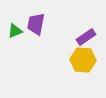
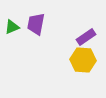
green triangle: moved 3 px left, 4 px up
